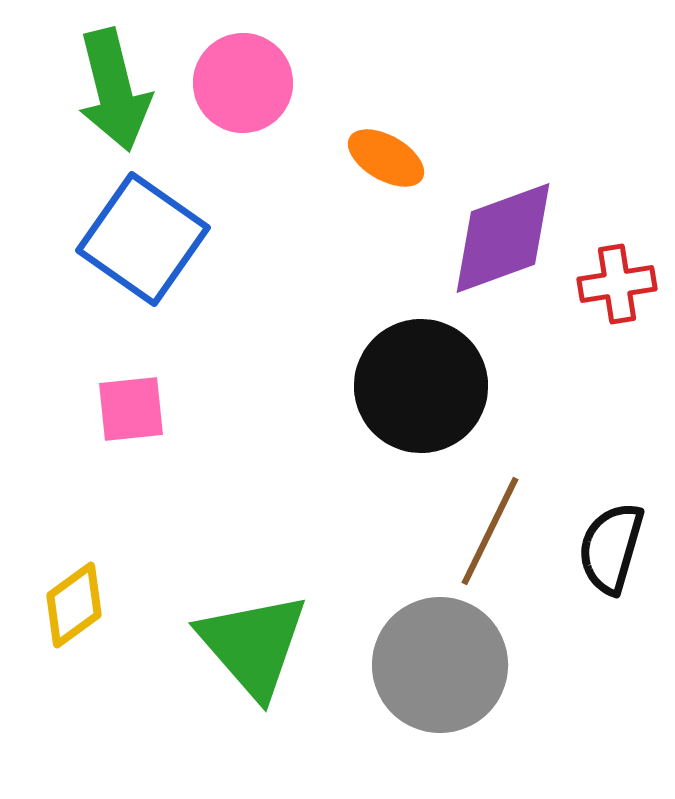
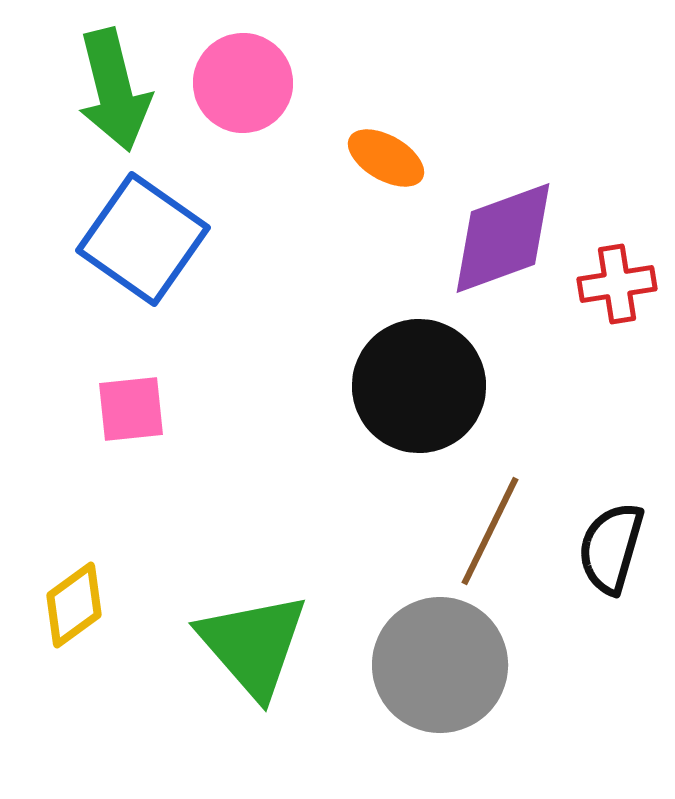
black circle: moved 2 px left
